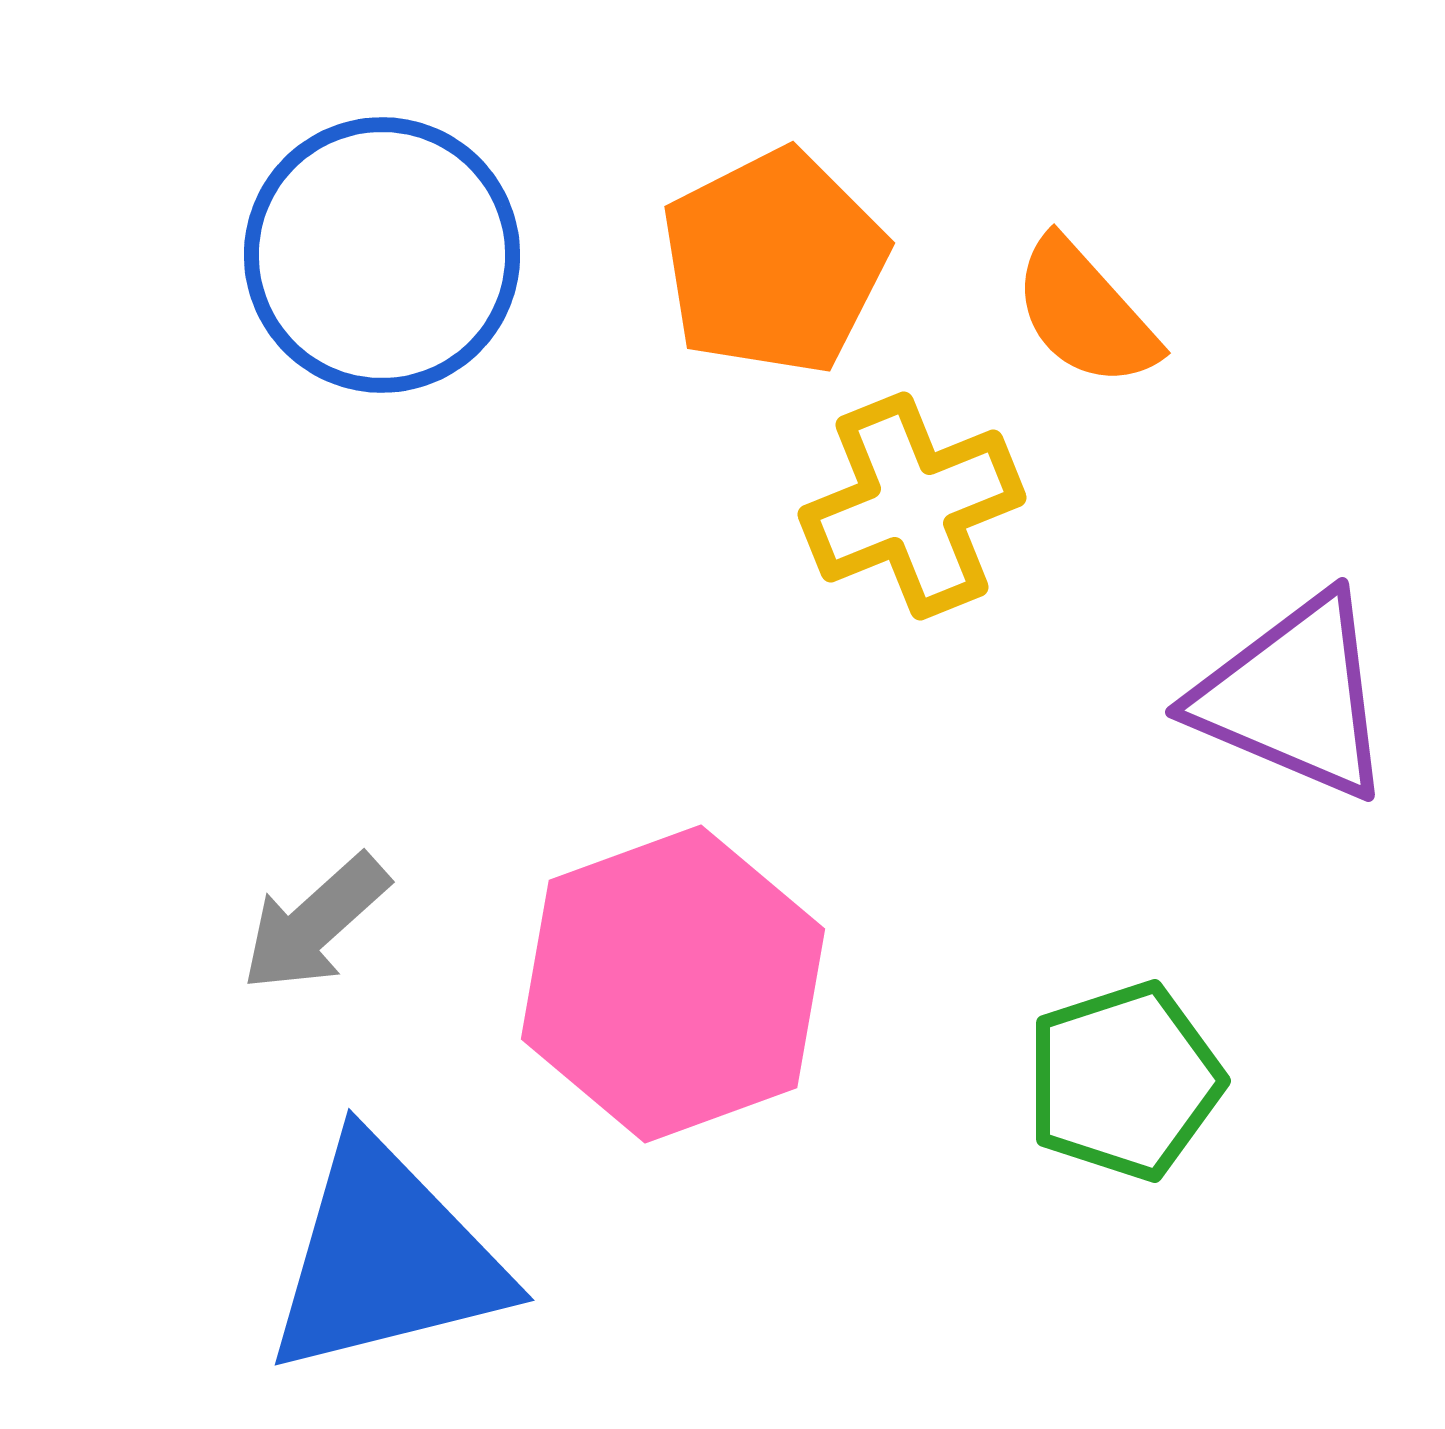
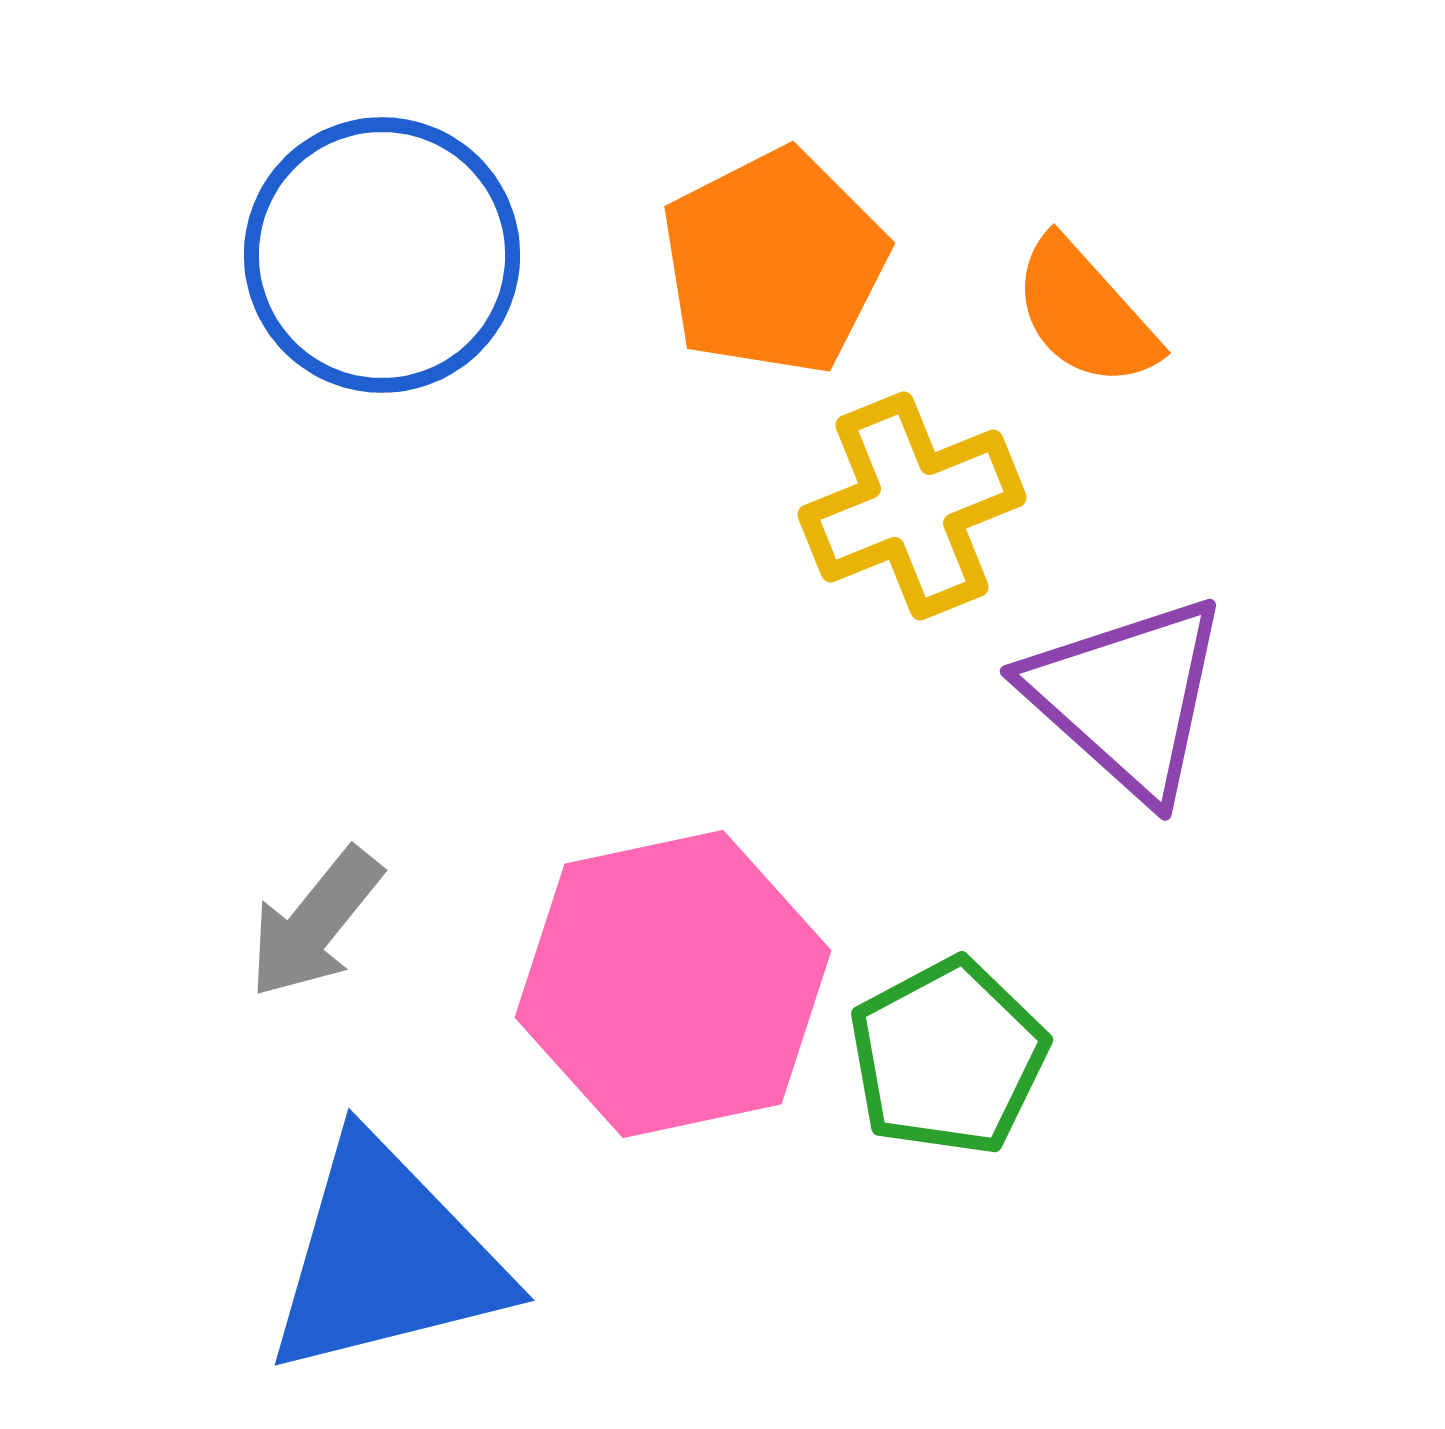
purple triangle: moved 167 px left; rotated 19 degrees clockwise
gray arrow: rotated 9 degrees counterclockwise
pink hexagon: rotated 8 degrees clockwise
green pentagon: moved 176 px left, 24 px up; rotated 10 degrees counterclockwise
